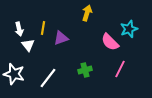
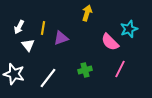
white arrow: moved 2 px up; rotated 40 degrees clockwise
